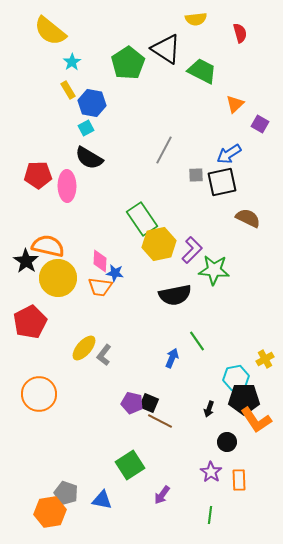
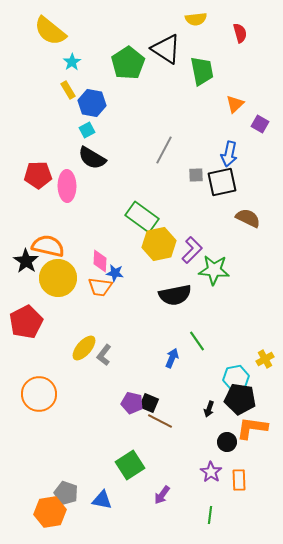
green trapezoid at (202, 71): rotated 52 degrees clockwise
cyan square at (86, 128): moved 1 px right, 2 px down
blue arrow at (229, 154): rotated 45 degrees counterclockwise
black semicircle at (89, 158): moved 3 px right
green rectangle at (142, 219): moved 2 px up; rotated 20 degrees counterclockwise
red pentagon at (30, 322): moved 4 px left
black pentagon at (244, 399): moved 4 px left; rotated 8 degrees clockwise
orange L-shape at (256, 420): moved 4 px left, 8 px down; rotated 132 degrees clockwise
